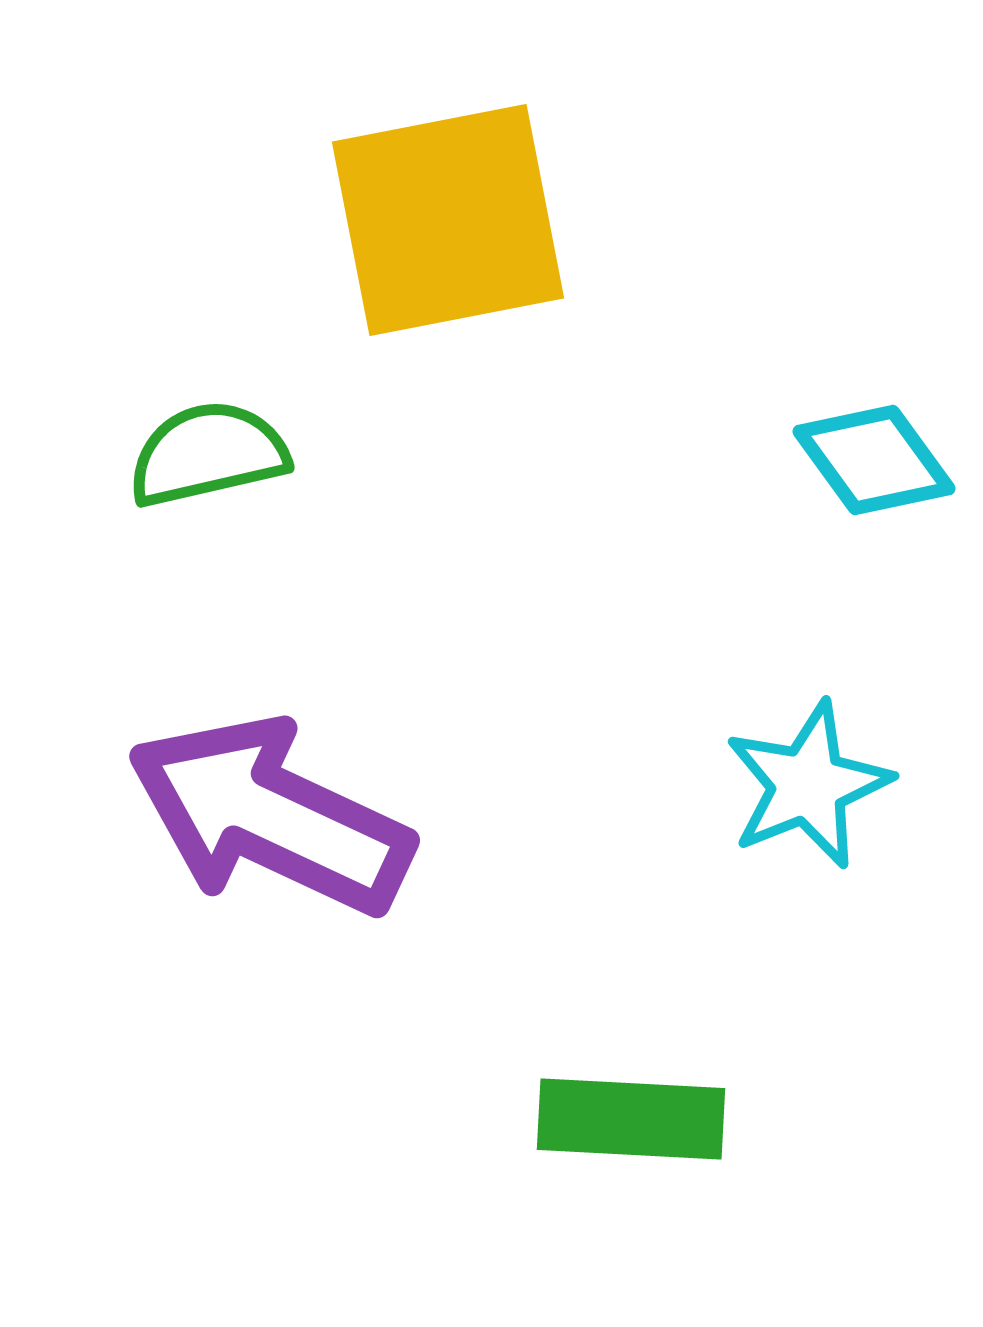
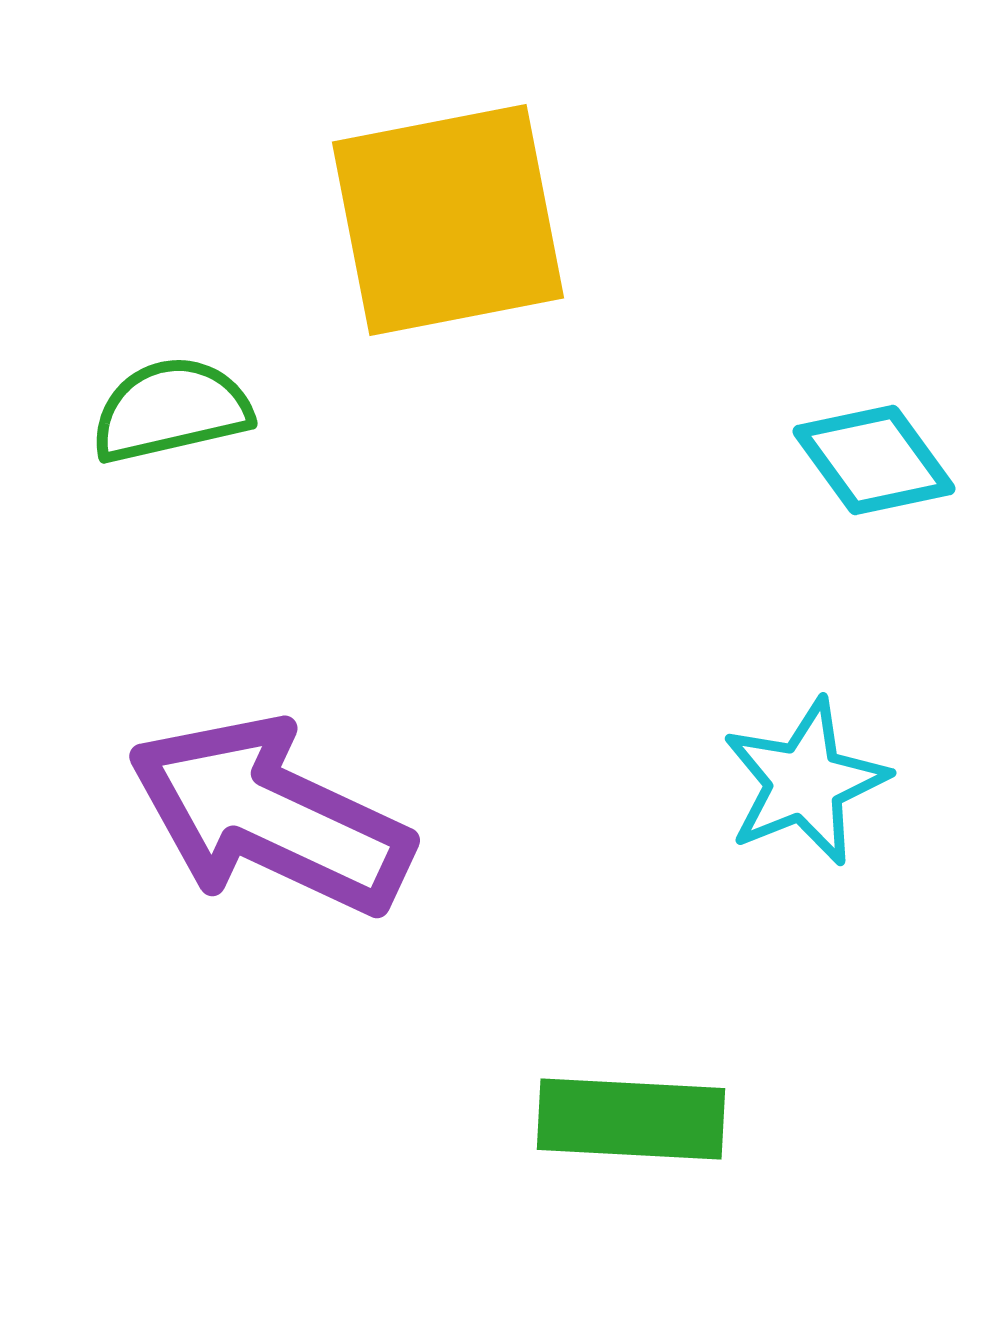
green semicircle: moved 37 px left, 44 px up
cyan star: moved 3 px left, 3 px up
